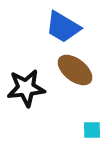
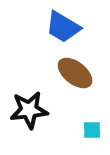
brown ellipse: moved 3 px down
black star: moved 3 px right, 22 px down
